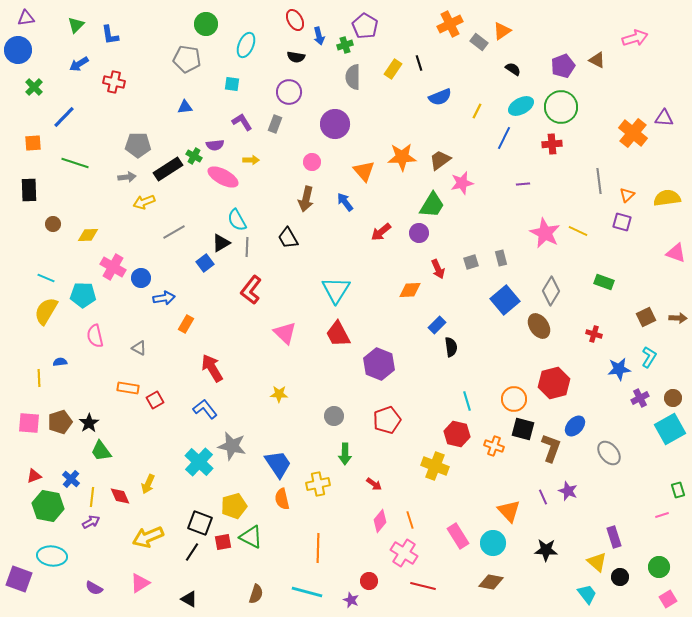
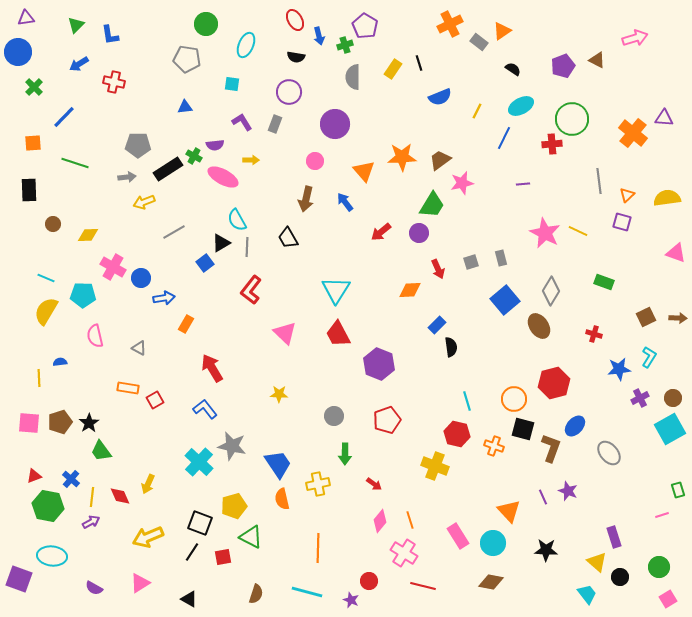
blue circle at (18, 50): moved 2 px down
green circle at (561, 107): moved 11 px right, 12 px down
pink circle at (312, 162): moved 3 px right, 1 px up
red square at (223, 542): moved 15 px down
